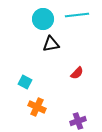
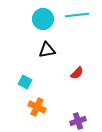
black triangle: moved 4 px left, 6 px down
